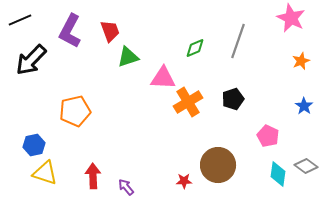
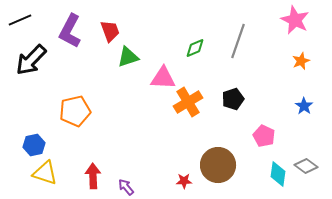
pink star: moved 4 px right, 2 px down
pink pentagon: moved 4 px left
